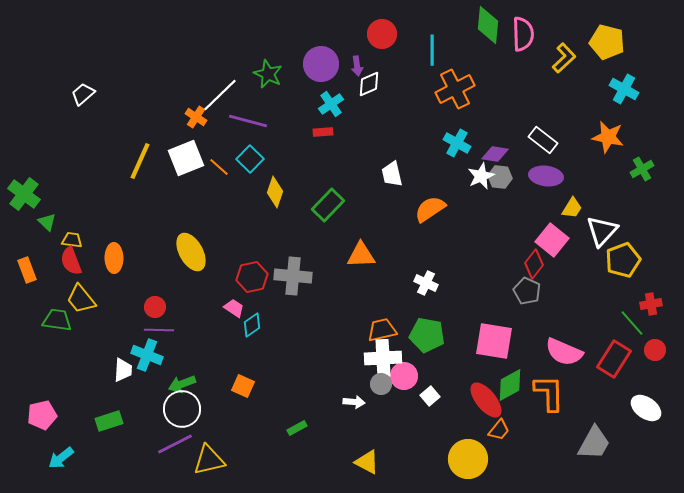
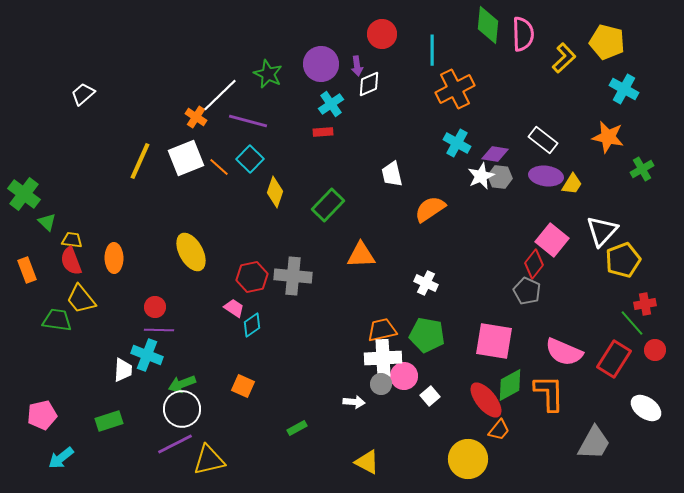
yellow trapezoid at (572, 208): moved 24 px up
red cross at (651, 304): moved 6 px left
